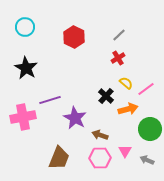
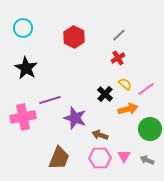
cyan circle: moved 2 px left, 1 px down
yellow semicircle: moved 1 px left, 1 px down
black cross: moved 1 px left, 2 px up
purple star: rotated 10 degrees counterclockwise
pink triangle: moved 1 px left, 5 px down
